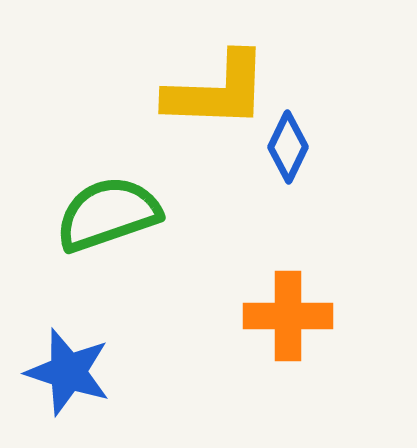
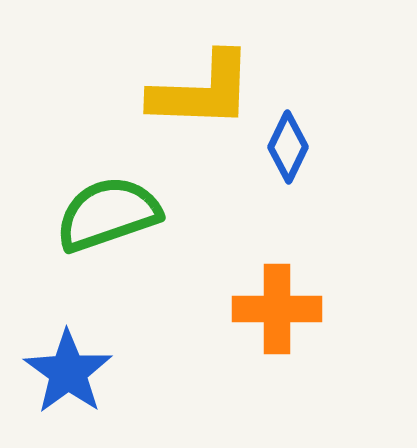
yellow L-shape: moved 15 px left
orange cross: moved 11 px left, 7 px up
blue star: rotated 18 degrees clockwise
